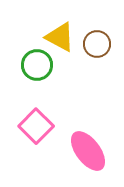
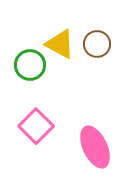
yellow triangle: moved 7 px down
green circle: moved 7 px left
pink ellipse: moved 7 px right, 4 px up; rotated 12 degrees clockwise
